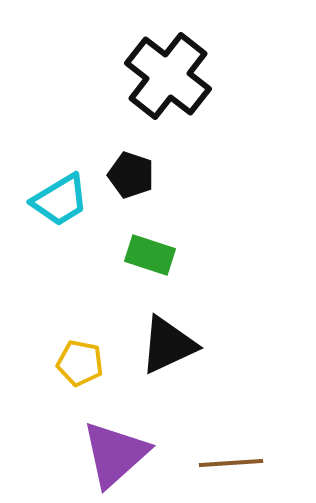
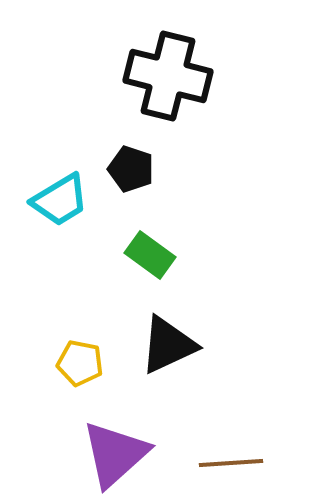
black cross: rotated 24 degrees counterclockwise
black pentagon: moved 6 px up
green rectangle: rotated 18 degrees clockwise
